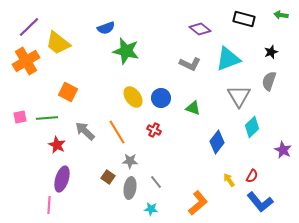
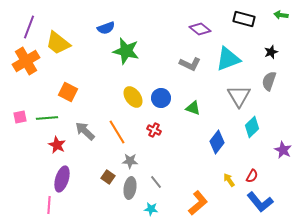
purple line: rotated 25 degrees counterclockwise
